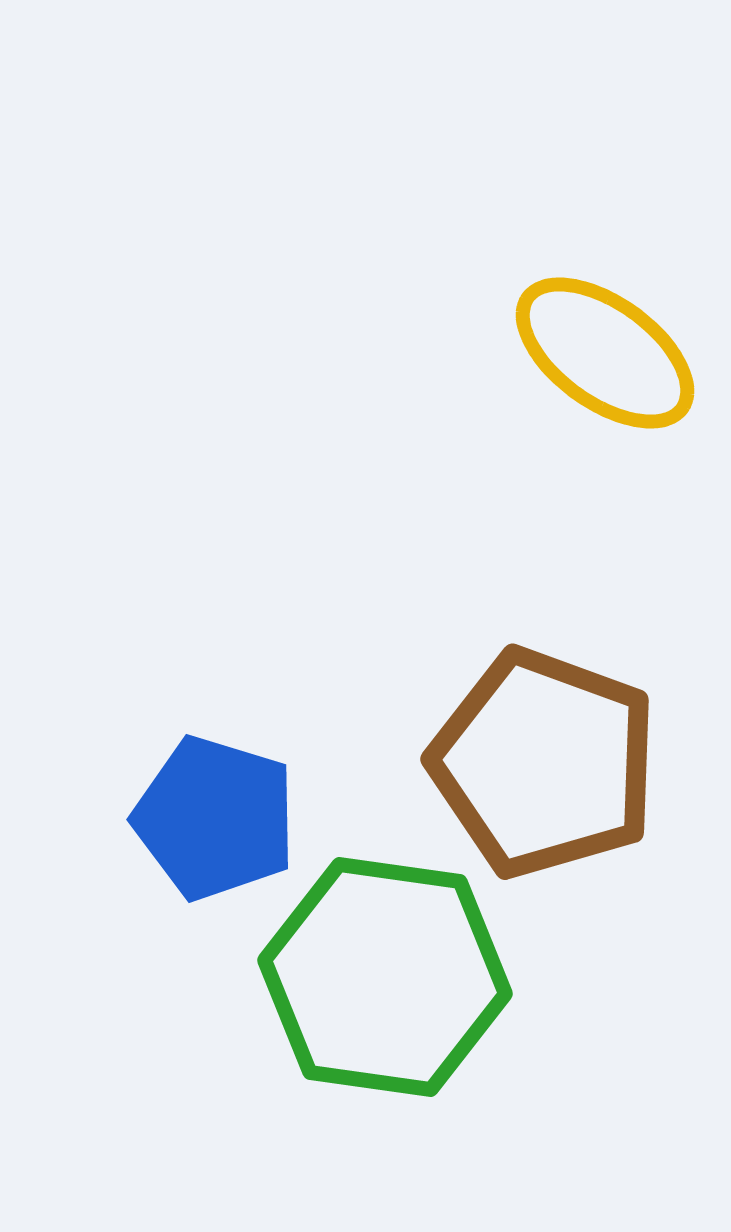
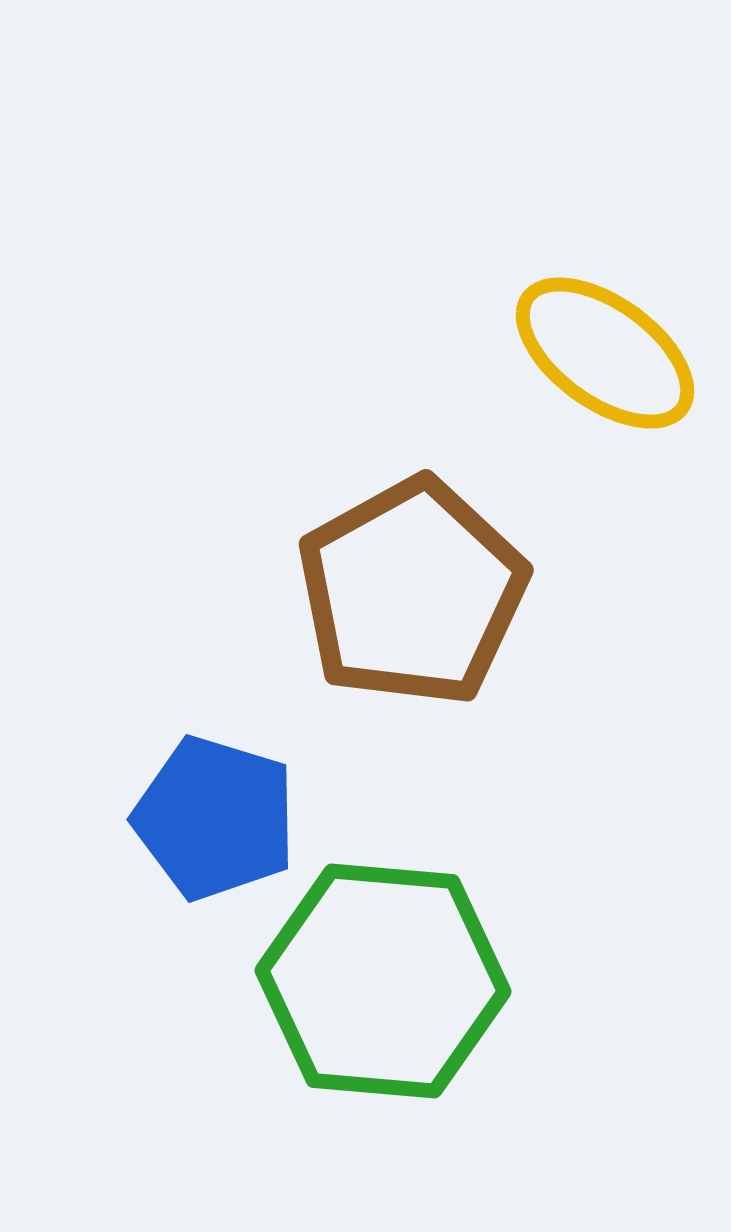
brown pentagon: moved 132 px left, 171 px up; rotated 23 degrees clockwise
green hexagon: moved 2 px left, 4 px down; rotated 3 degrees counterclockwise
